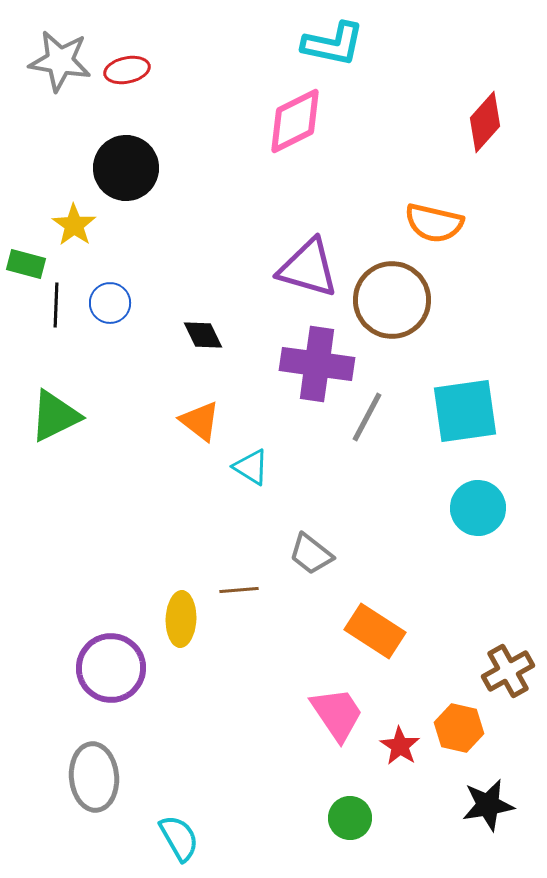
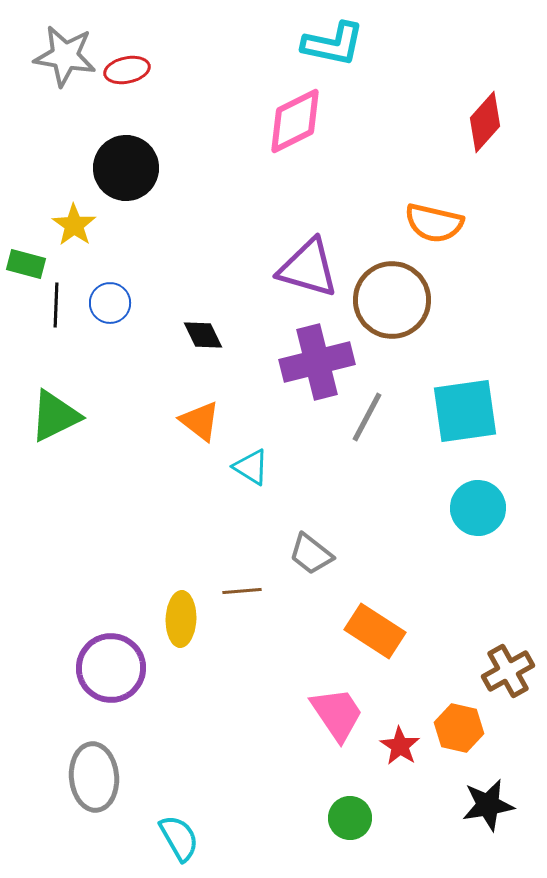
gray star: moved 5 px right, 5 px up
purple cross: moved 2 px up; rotated 22 degrees counterclockwise
brown line: moved 3 px right, 1 px down
